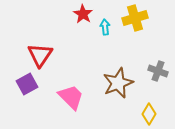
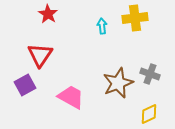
red star: moved 35 px left
yellow cross: rotated 10 degrees clockwise
cyan arrow: moved 3 px left, 1 px up
gray cross: moved 8 px left, 3 px down
purple square: moved 2 px left, 1 px down
pink trapezoid: rotated 16 degrees counterclockwise
yellow diamond: rotated 35 degrees clockwise
